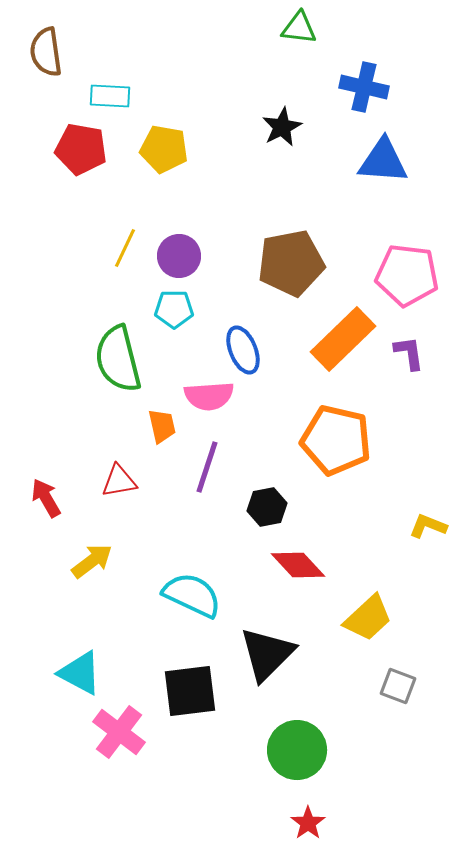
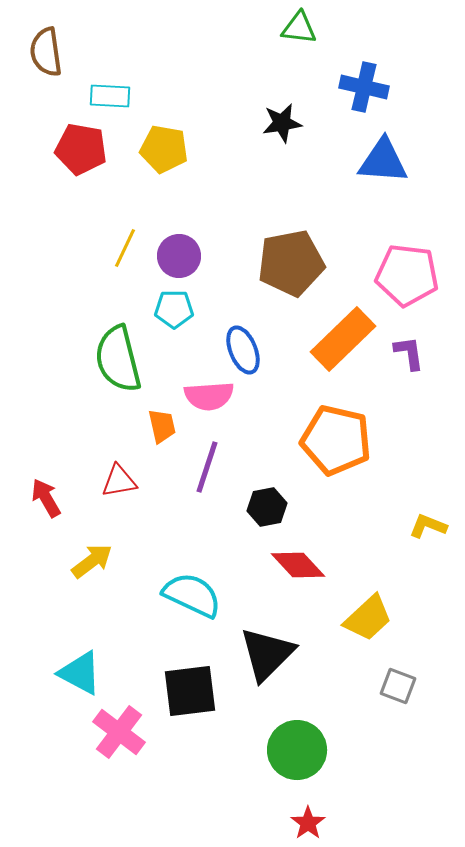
black star: moved 4 px up; rotated 18 degrees clockwise
